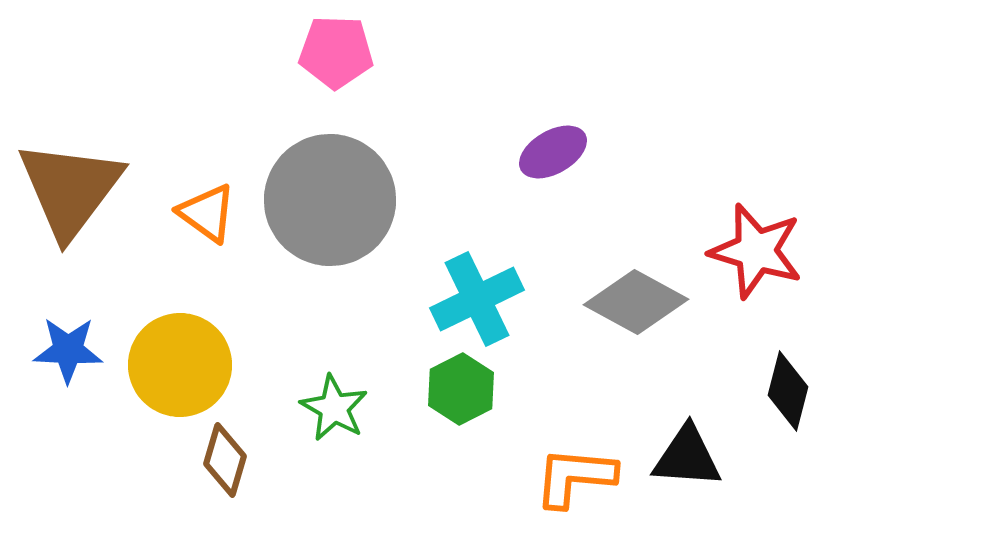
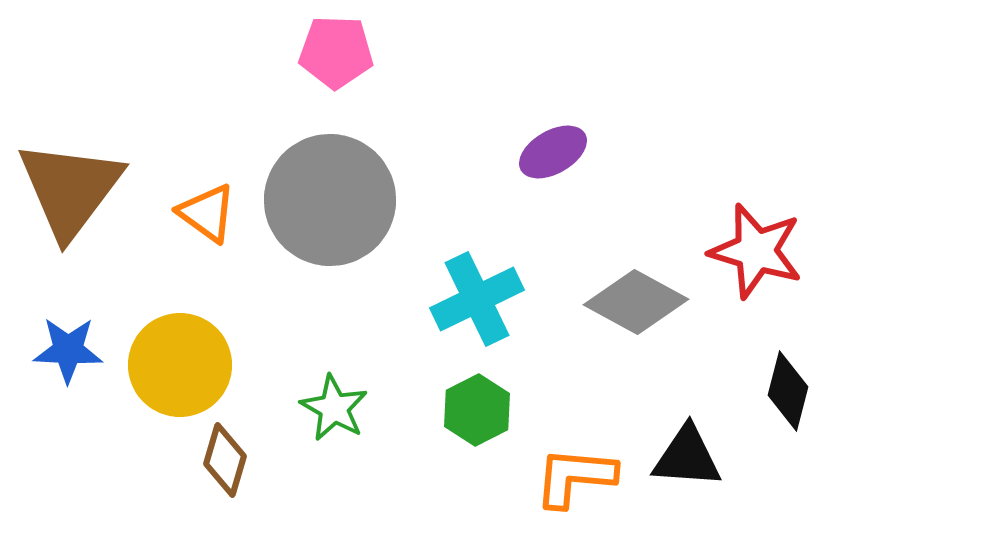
green hexagon: moved 16 px right, 21 px down
